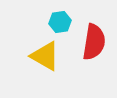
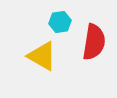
yellow triangle: moved 3 px left
